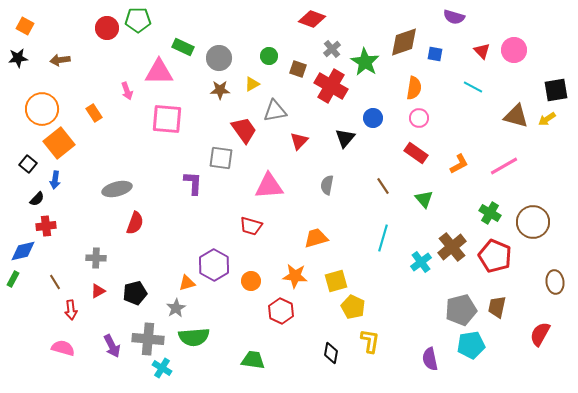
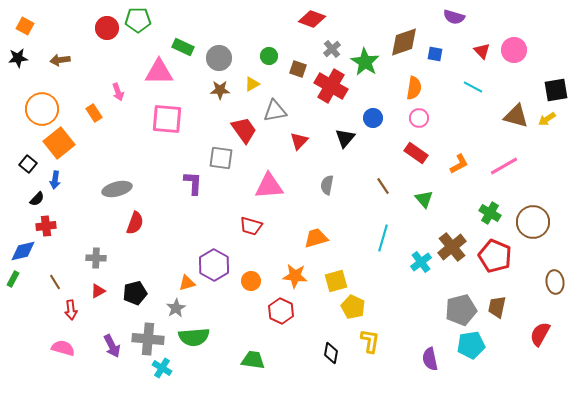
pink arrow at (127, 91): moved 9 px left, 1 px down
